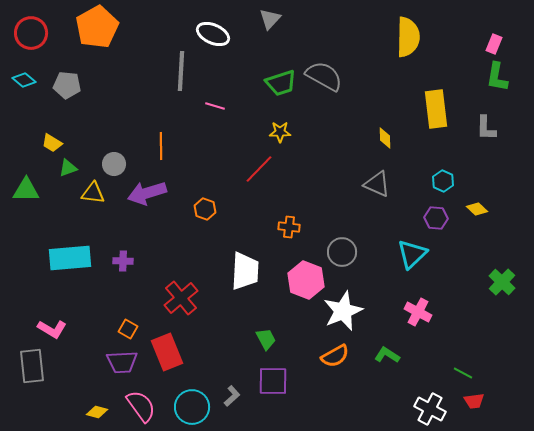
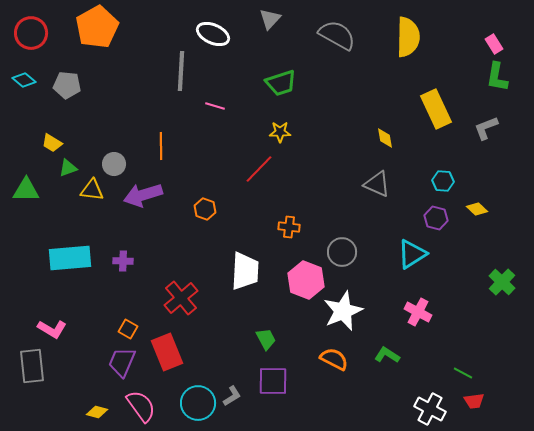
pink rectangle at (494, 44): rotated 54 degrees counterclockwise
gray semicircle at (324, 76): moved 13 px right, 41 px up
yellow rectangle at (436, 109): rotated 18 degrees counterclockwise
gray L-shape at (486, 128): rotated 68 degrees clockwise
yellow diamond at (385, 138): rotated 10 degrees counterclockwise
cyan hexagon at (443, 181): rotated 20 degrees counterclockwise
yellow triangle at (93, 193): moved 1 px left, 3 px up
purple arrow at (147, 193): moved 4 px left, 2 px down
purple hexagon at (436, 218): rotated 10 degrees clockwise
cyan triangle at (412, 254): rotated 12 degrees clockwise
orange semicircle at (335, 356): moved 1 px left, 3 px down; rotated 124 degrees counterclockwise
purple trapezoid at (122, 362): rotated 116 degrees clockwise
gray L-shape at (232, 396): rotated 10 degrees clockwise
cyan circle at (192, 407): moved 6 px right, 4 px up
